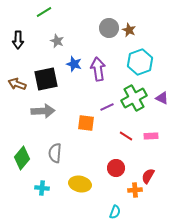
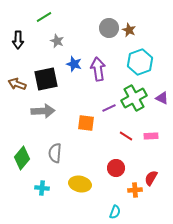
green line: moved 5 px down
purple line: moved 2 px right, 1 px down
red semicircle: moved 3 px right, 2 px down
